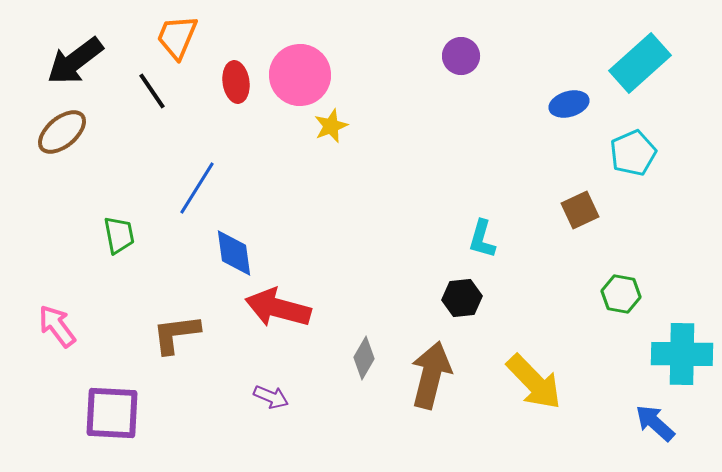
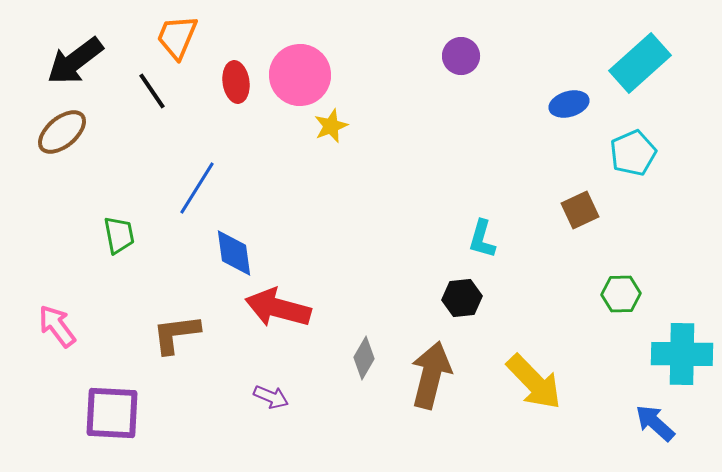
green hexagon: rotated 12 degrees counterclockwise
